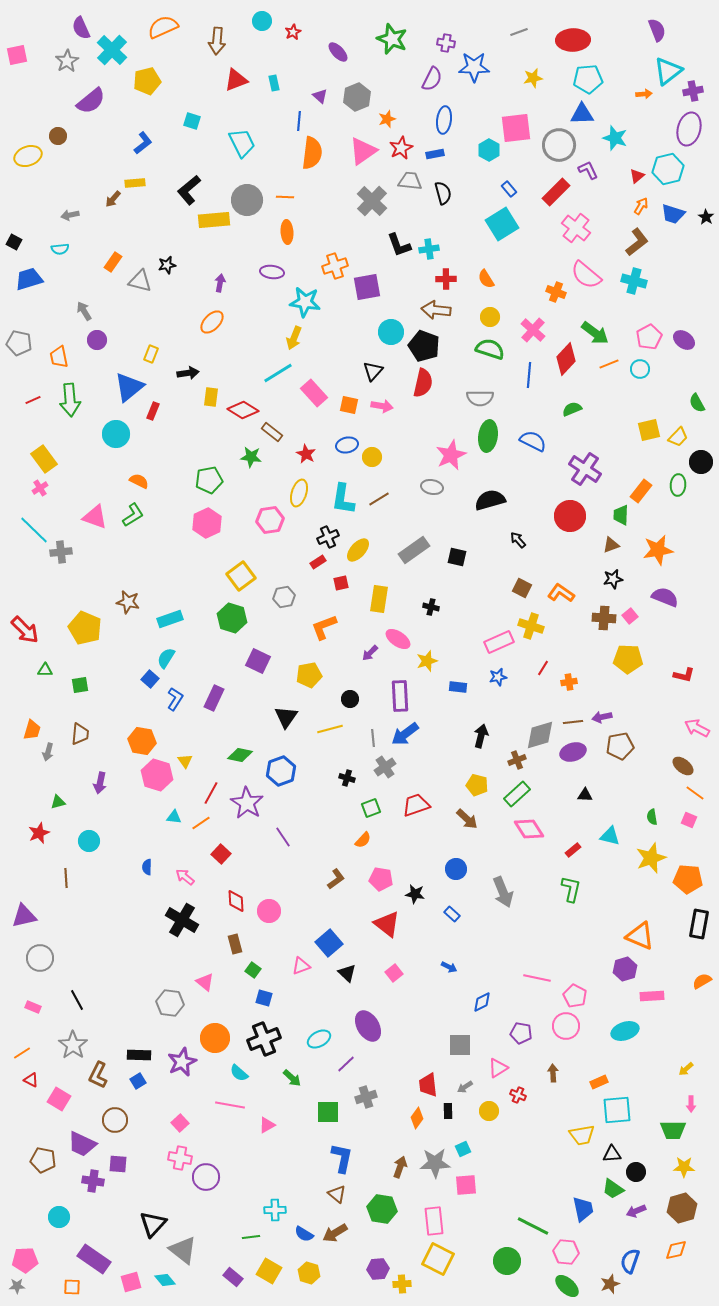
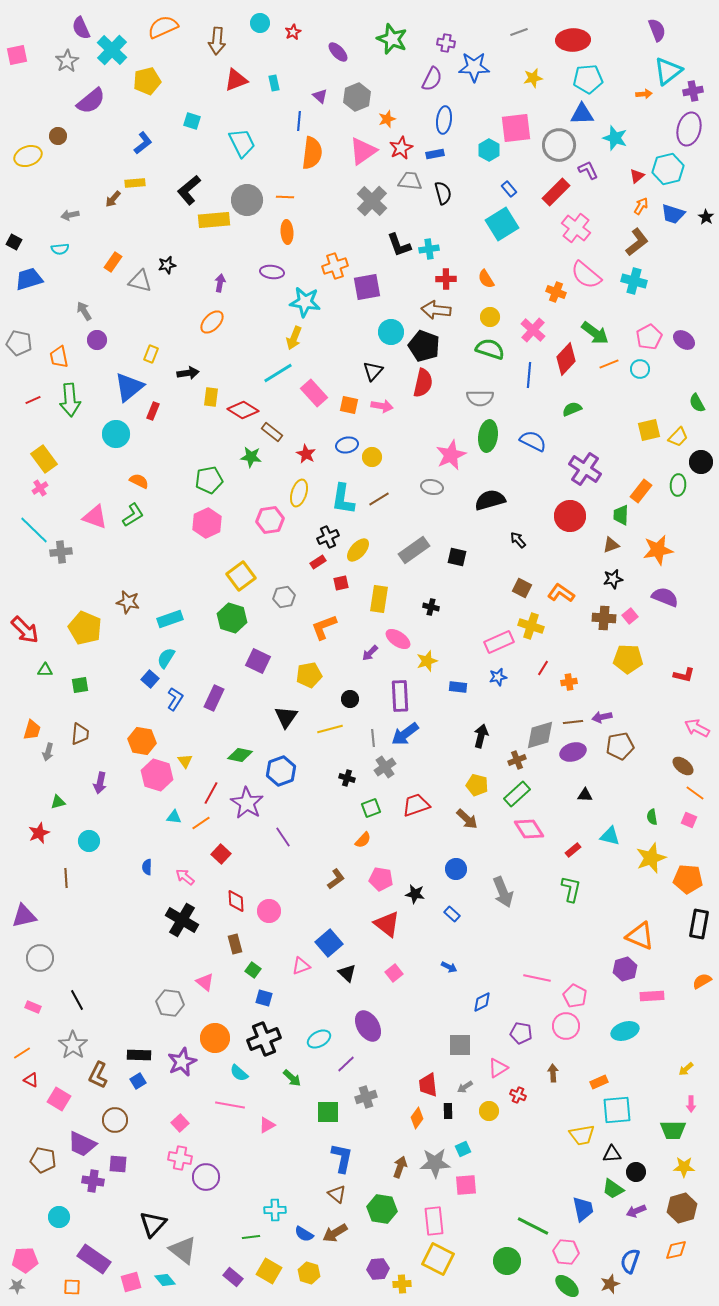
cyan circle at (262, 21): moved 2 px left, 2 px down
